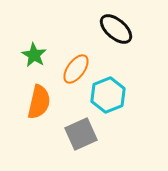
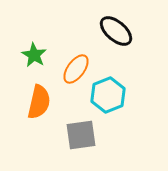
black ellipse: moved 2 px down
gray square: moved 1 px down; rotated 16 degrees clockwise
